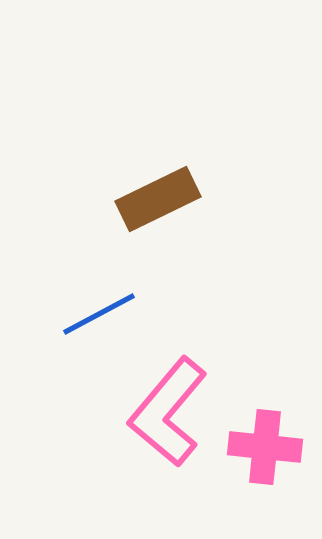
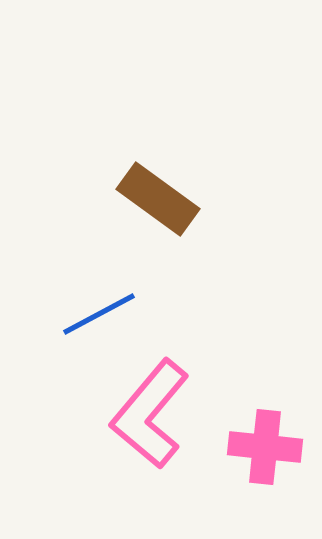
brown rectangle: rotated 62 degrees clockwise
pink L-shape: moved 18 px left, 2 px down
